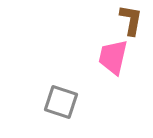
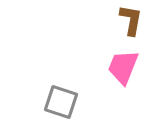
pink trapezoid: moved 10 px right, 10 px down; rotated 9 degrees clockwise
